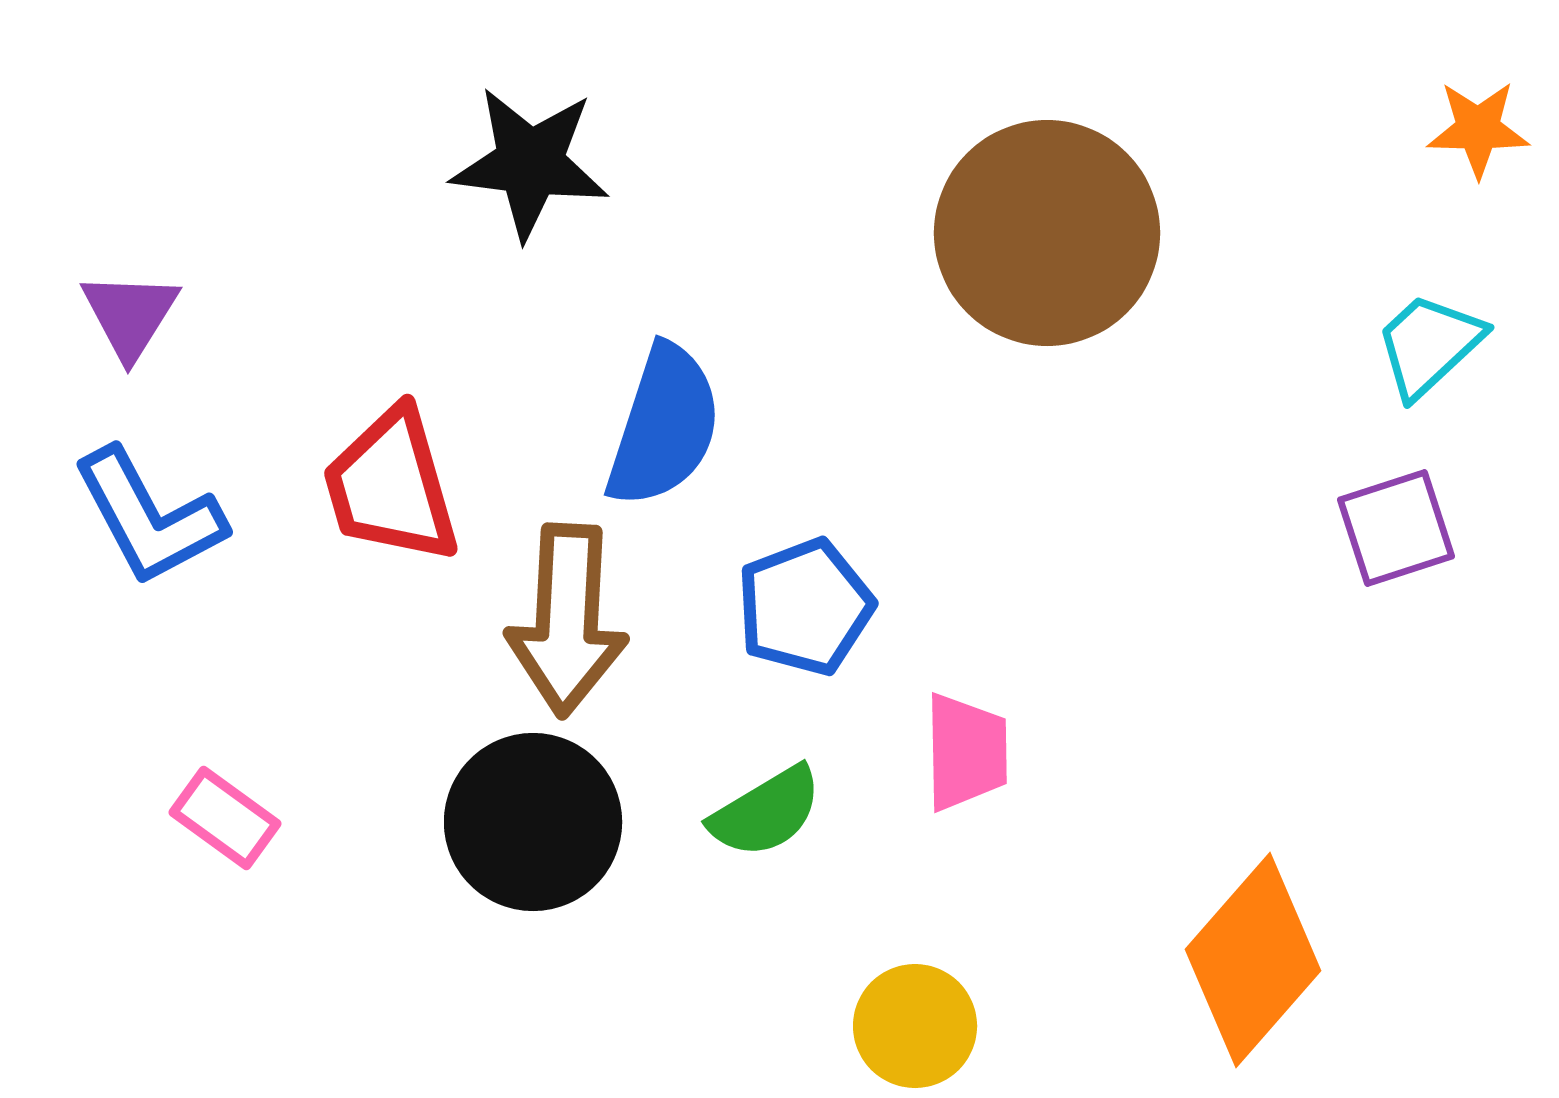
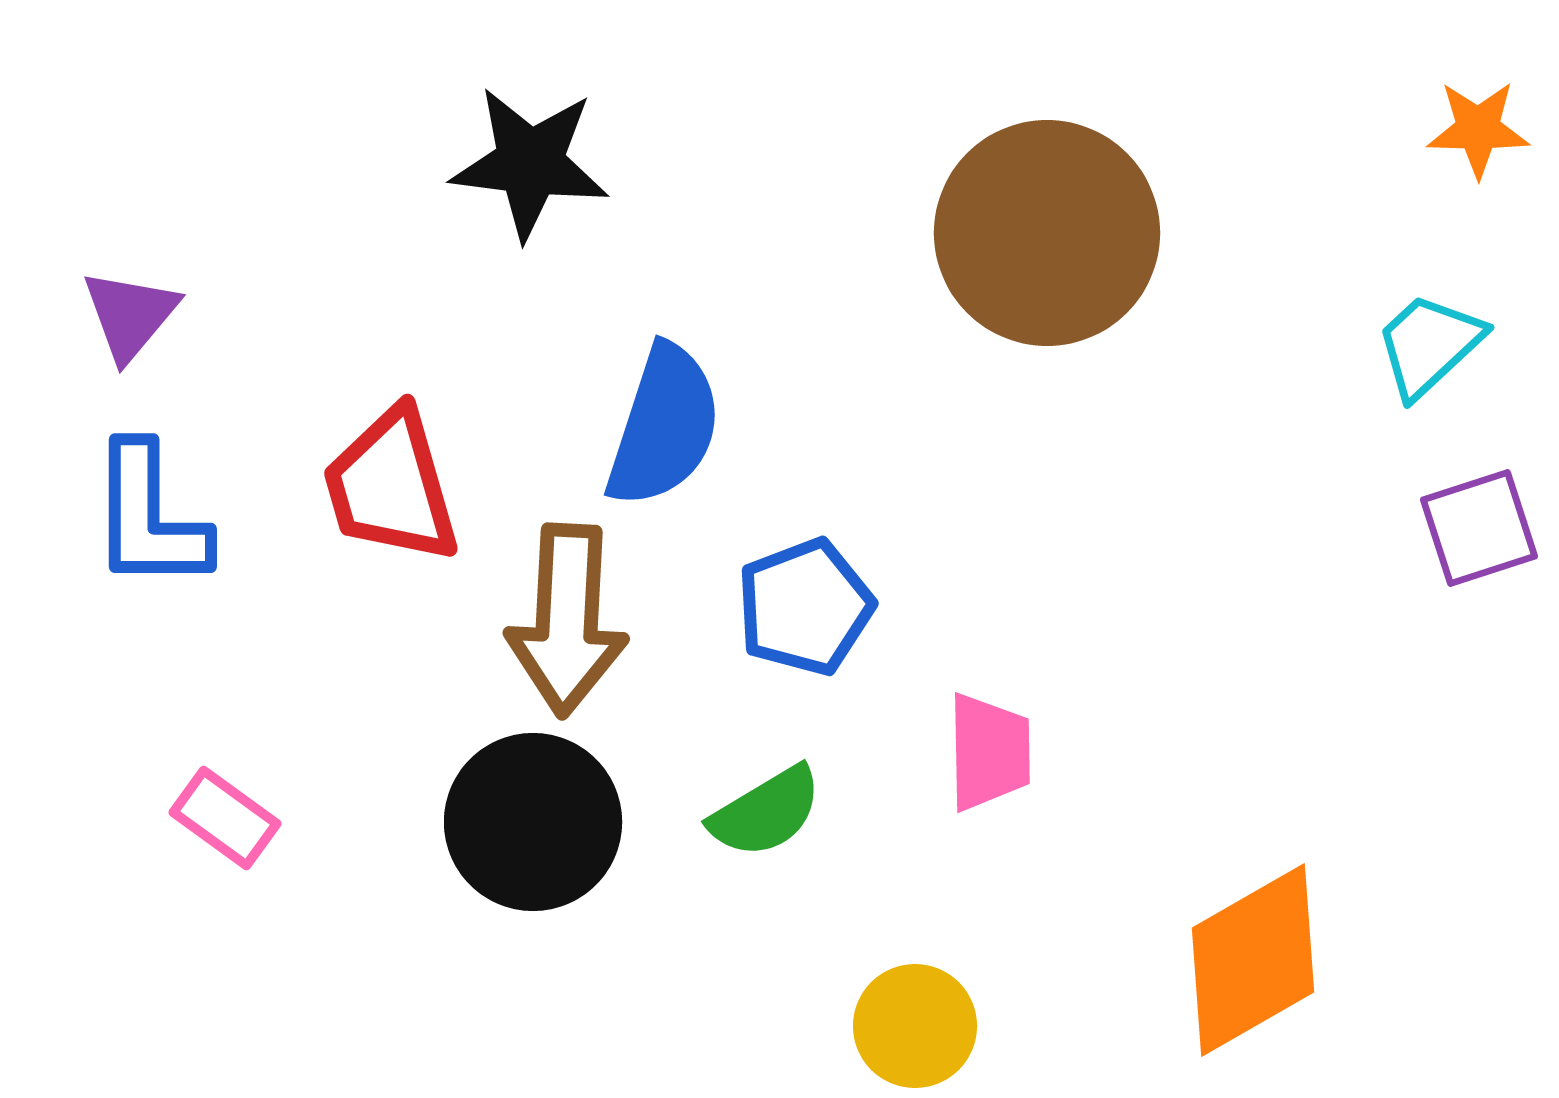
purple triangle: rotated 8 degrees clockwise
blue L-shape: rotated 28 degrees clockwise
purple square: moved 83 px right
pink trapezoid: moved 23 px right
orange diamond: rotated 19 degrees clockwise
